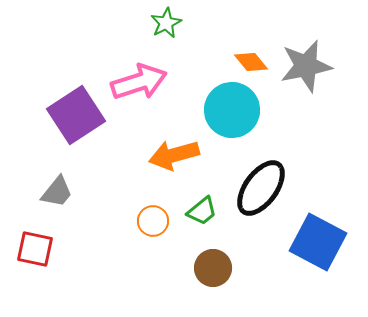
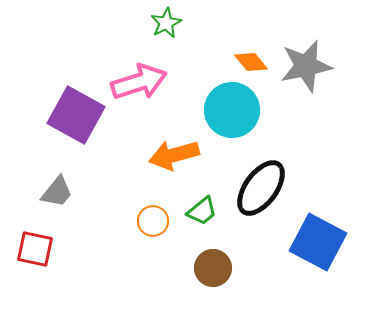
purple square: rotated 28 degrees counterclockwise
